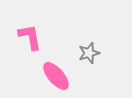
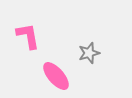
pink L-shape: moved 2 px left, 1 px up
